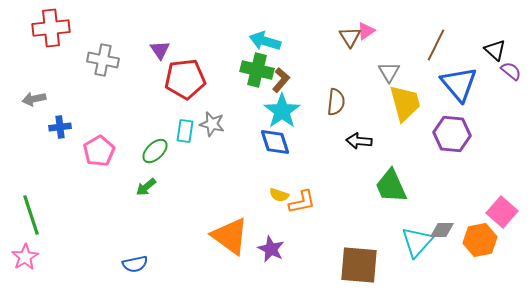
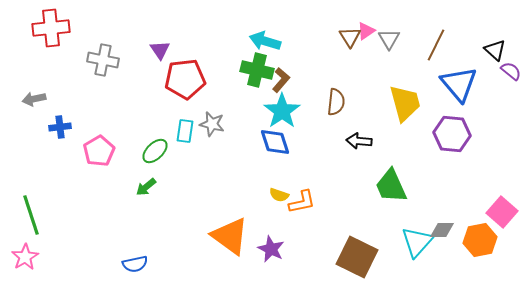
gray triangle: moved 33 px up
brown square: moved 2 px left, 8 px up; rotated 21 degrees clockwise
